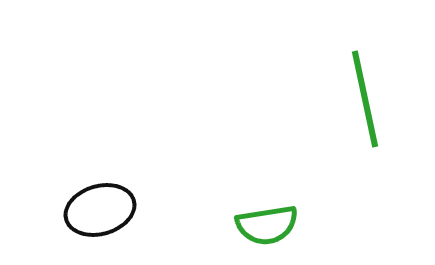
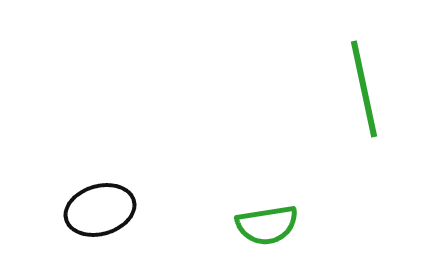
green line: moved 1 px left, 10 px up
